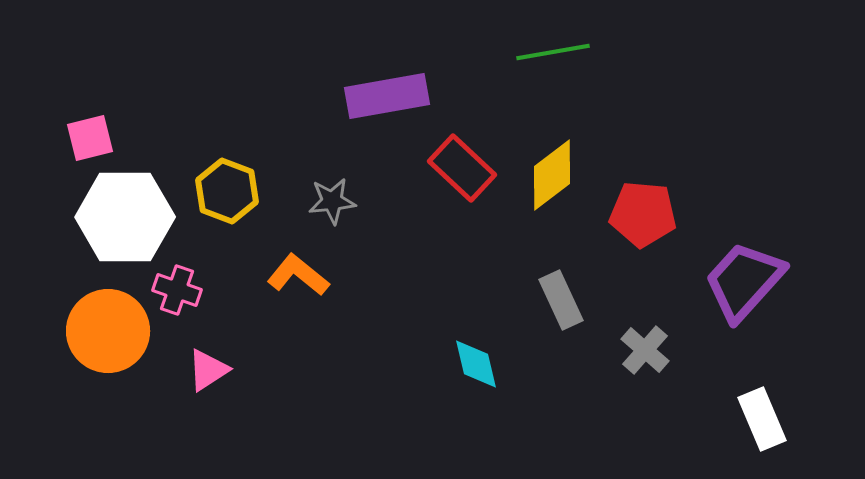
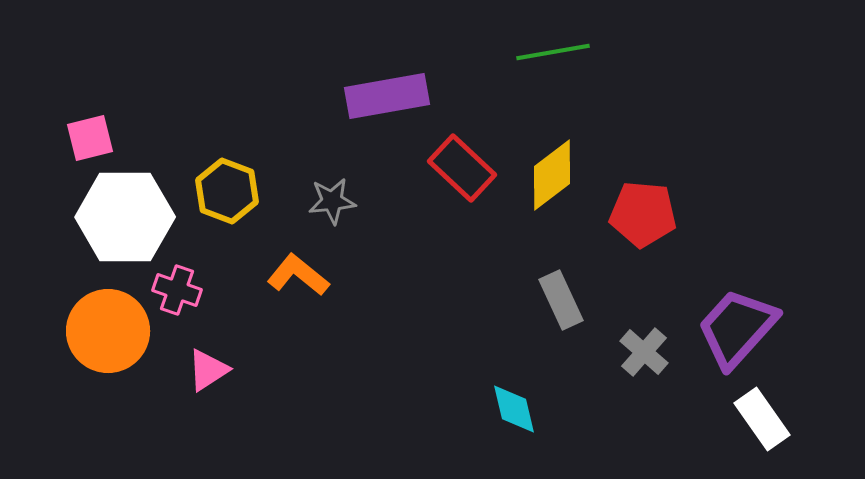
purple trapezoid: moved 7 px left, 47 px down
gray cross: moved 1 px left, 2 px down
cyan diamond: moved 38 px right, 45 px down
white rectangle: rotated 12 degrees counterclockwise
